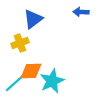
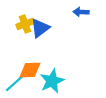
blue triangle: moved 7 px right, 9 px down
yellow cross: moved 5 px right, 19 px up
orange diamond: moved 1 px left, 1 px up
